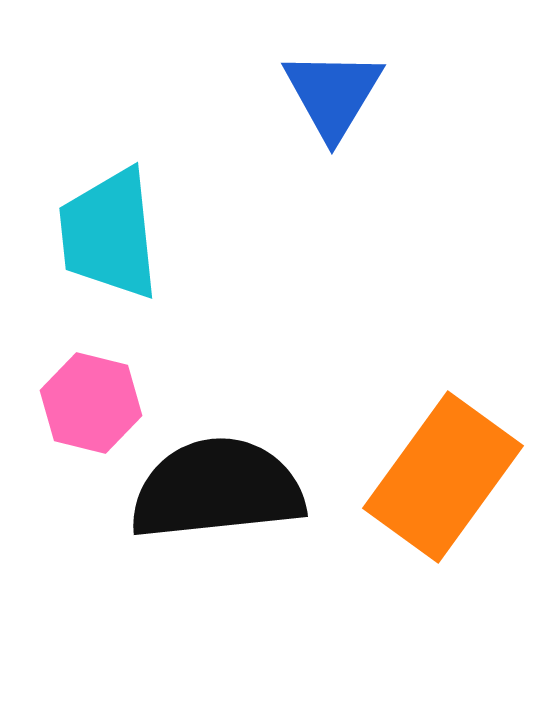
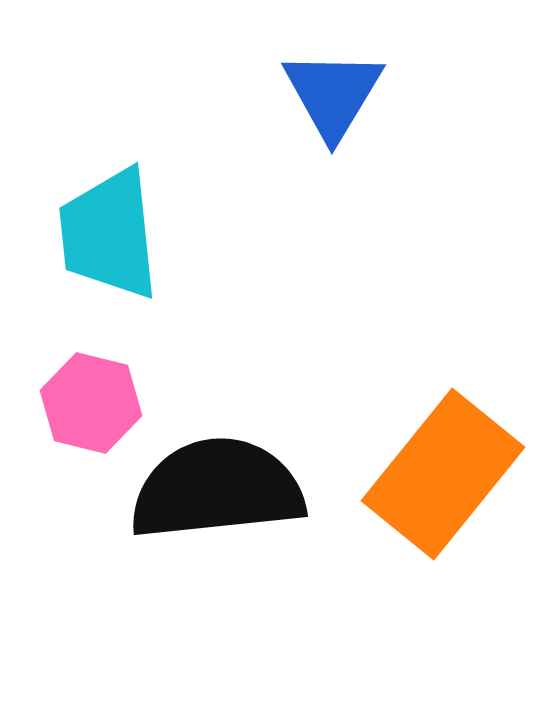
orange rectangle: moved 3 px up; rotated 3 degrees clockwise
